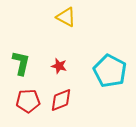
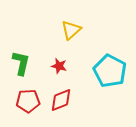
yellow triangle: moved 5 px right, 13 px down; rotated 50 degrees clockwise
